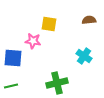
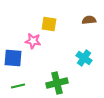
cyan cross: moved 2 px down
green line: moved 7 px right
